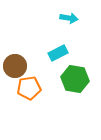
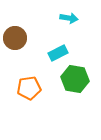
brown circle: moved 28 px up
